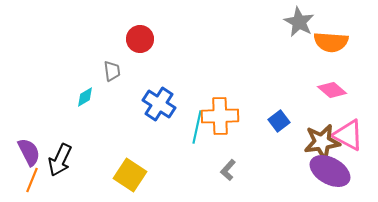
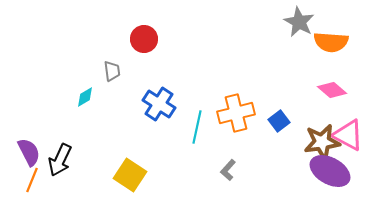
red circle: moved 4 px right
orange cross: moved 16 px right, 3 px up; rotated 12 degrees counterclockwise
